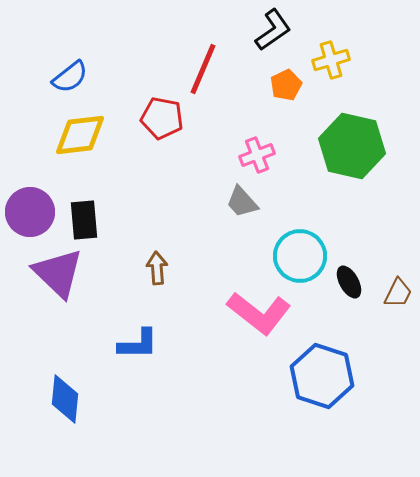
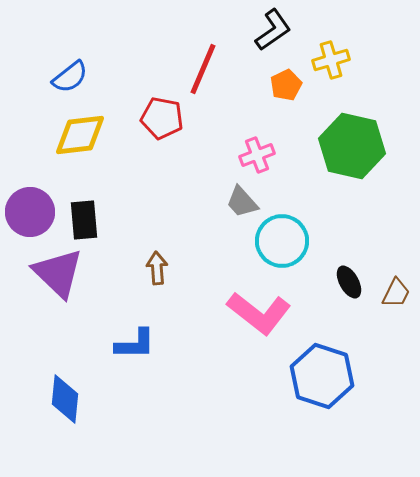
cyan circle: moved 18 px left, 15 px up
brown trapezoid: moved 2 px left
blue L-shape: moved 3 px left
